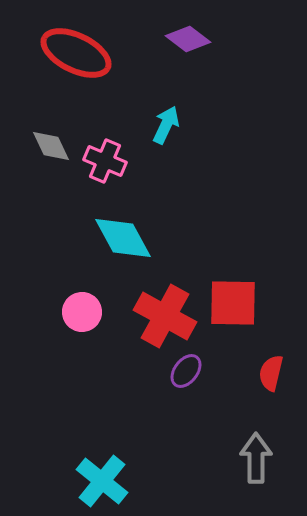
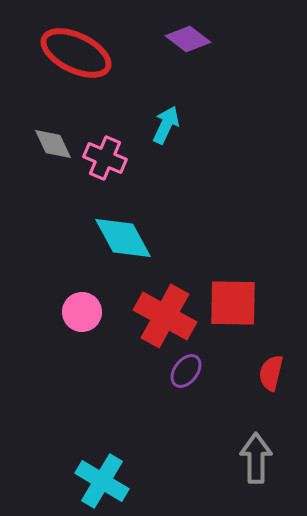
gray diamond: moved 2 px right, 2 px up
pink cross: moved 3 px up
cyan cross: rotated 8 degrees counterclockwise
